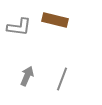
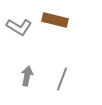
gray L-shape: rotated 25 degrees clockwise
gray arrow: rotated 12 degrees counterclockwise
